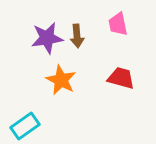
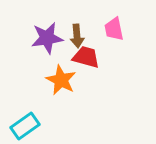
pink trapezoid: moved 4 px left, 5 px down
red trapezoid: moved 35 px left, 21 px up
